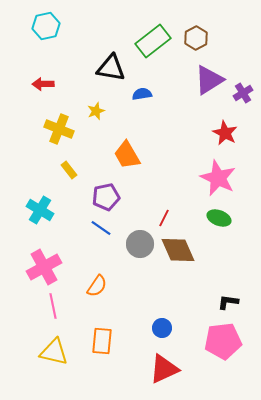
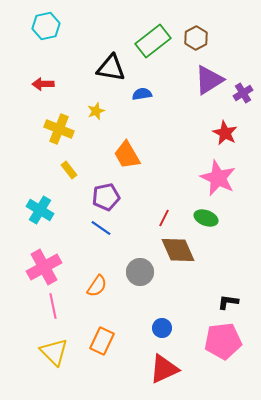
green ellipse: moved 13 px left
gray circle: moved 28 px down
orange rectangle: rotated 20 degrees clockwise
yellow triangle: rotated 32 degrees clockwise
